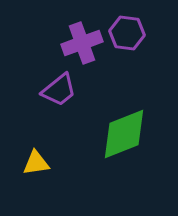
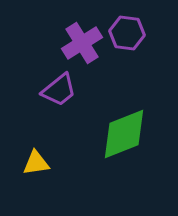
purple cross: rotated 12 degrees counterclockwise
